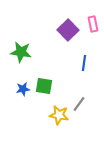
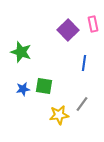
green star: rotated 10 degrees clockwise
gray line: moved 3 px right
yellow star: rotated 18 degrees counterclockwise
